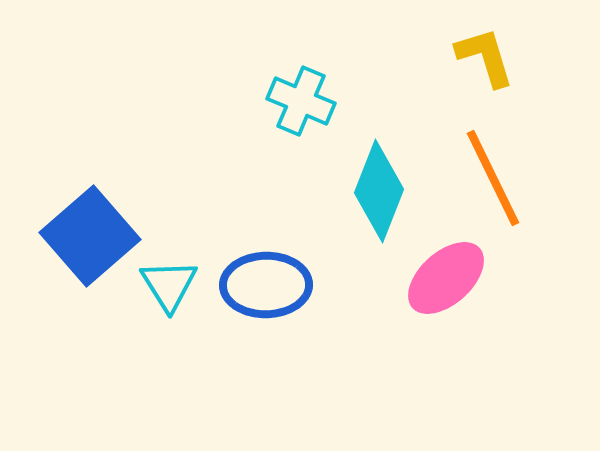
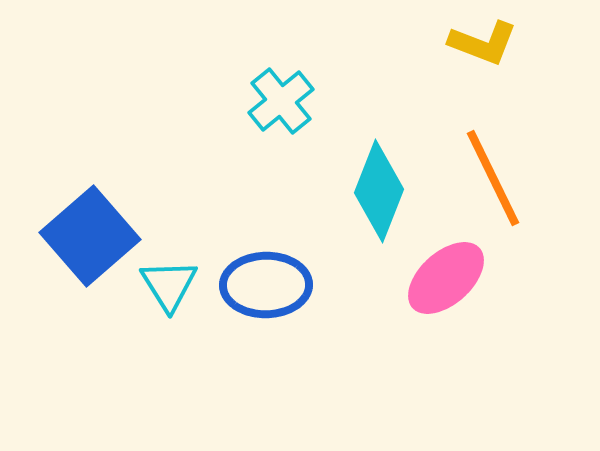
yellow L-shape: moved 2 px left, 14 px up; rotated 128 degrees clockwise
cyan cross: moved 20 px left; rotated 28 degrees clockwise
